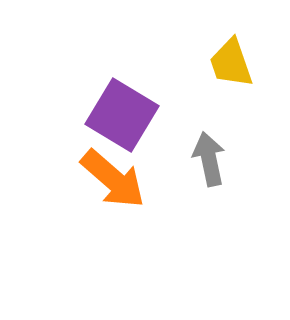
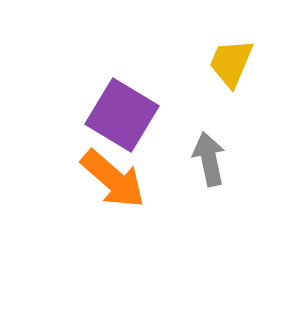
yellow trapezoid: rotated 42 degrees clockwise
